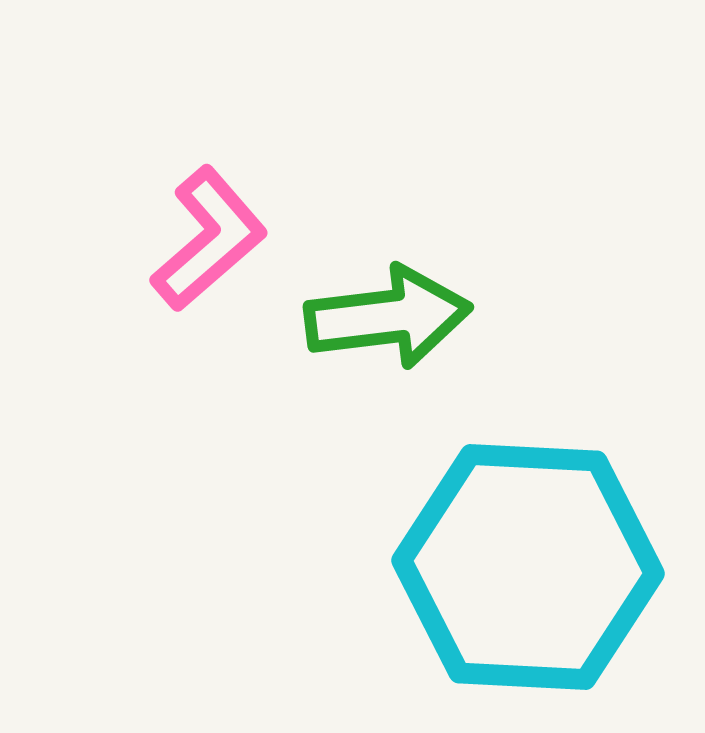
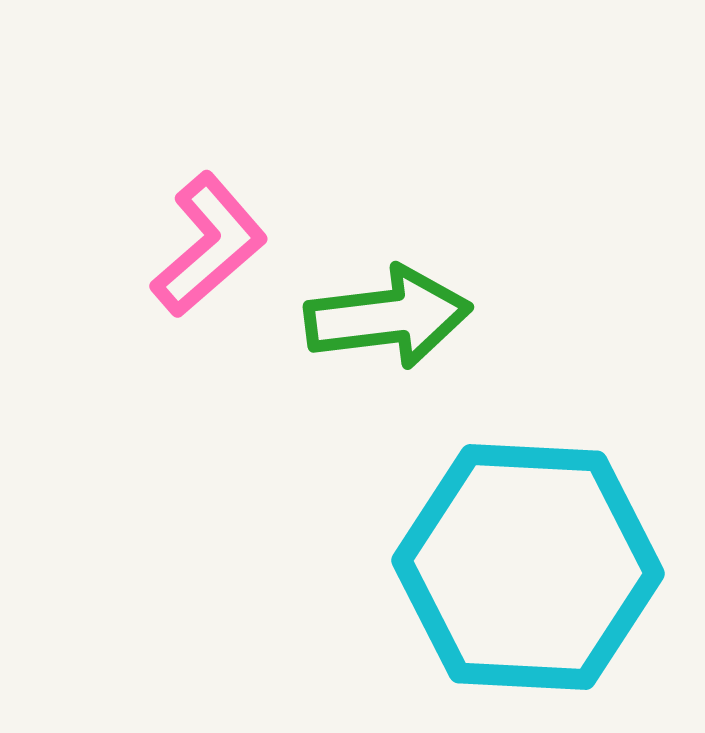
pink L-shape: moved 6 px down
